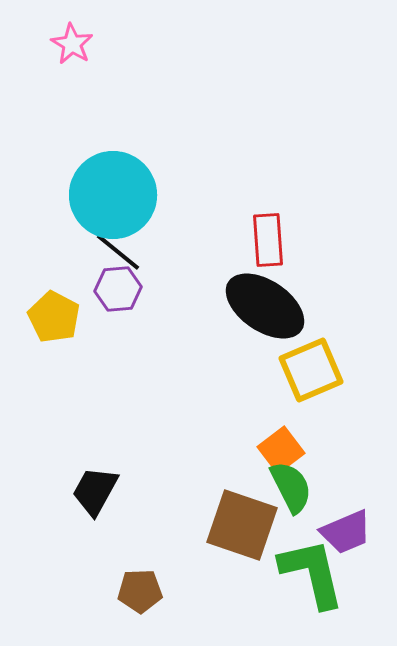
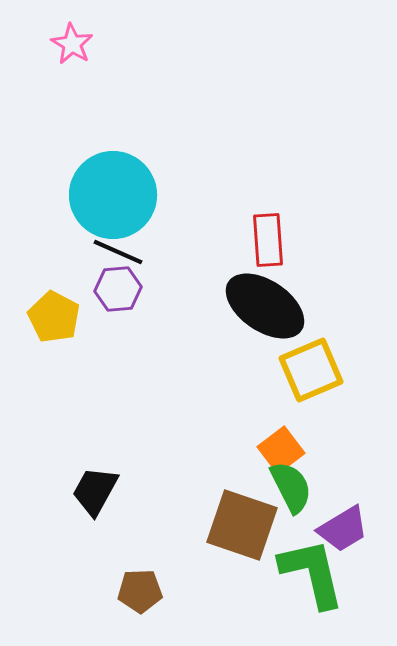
black line: rotated 15 degrees counterclockwise
purple trapezoid: moved 3 px left, 3 px up; rotated 8 degrees counterclockwise
